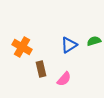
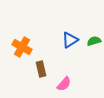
blue triangle: moved 1 px right, 5 px up
pink semicircle: moved 5 px down
